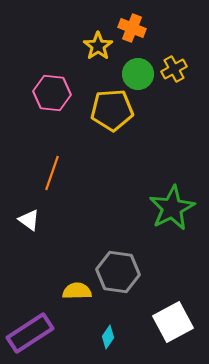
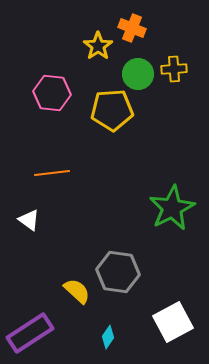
yellow cross: rotated 25 degrees clockwise
orange line: rotated 64 degrees clockwise
yellow semicircle: rotated 44 degrees clockwise
